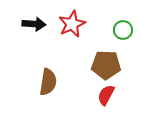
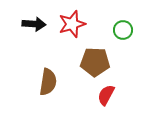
red star: rotated 8 degrees clockwise
brown pentagon: moved 11 px left, 3 px up
